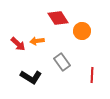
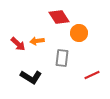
red diamond: moved 1 px right, 1 px up
orange circle: moved 3 px left, 2 px down
gray rectangle: moved 4 px up; rotated 42 degrees clockwise
red line: rotated 63 degrees clockwise
